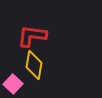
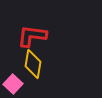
yellow diamond: moved 1 px left, 1 px up
